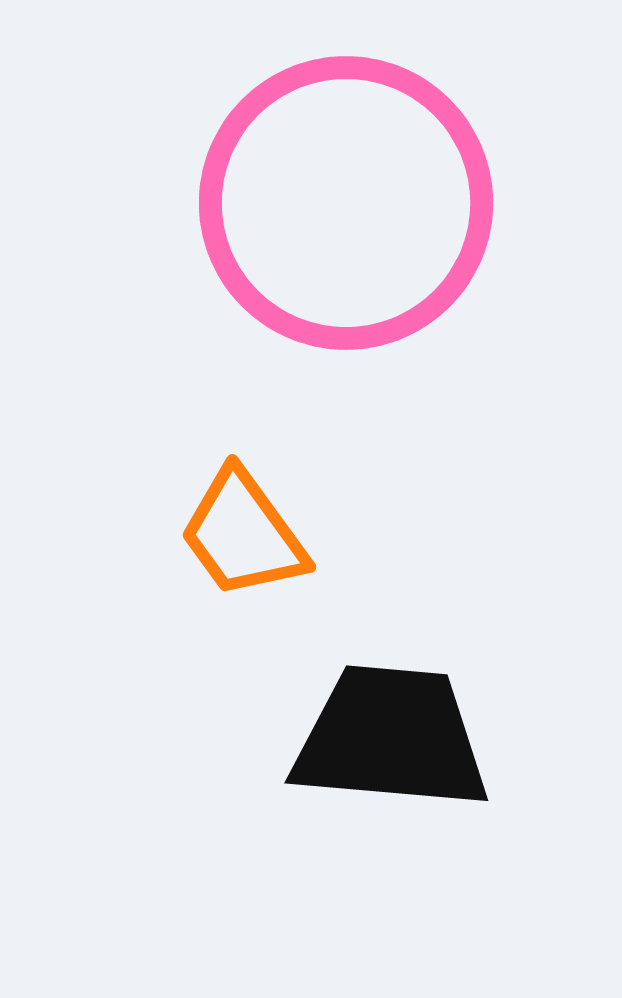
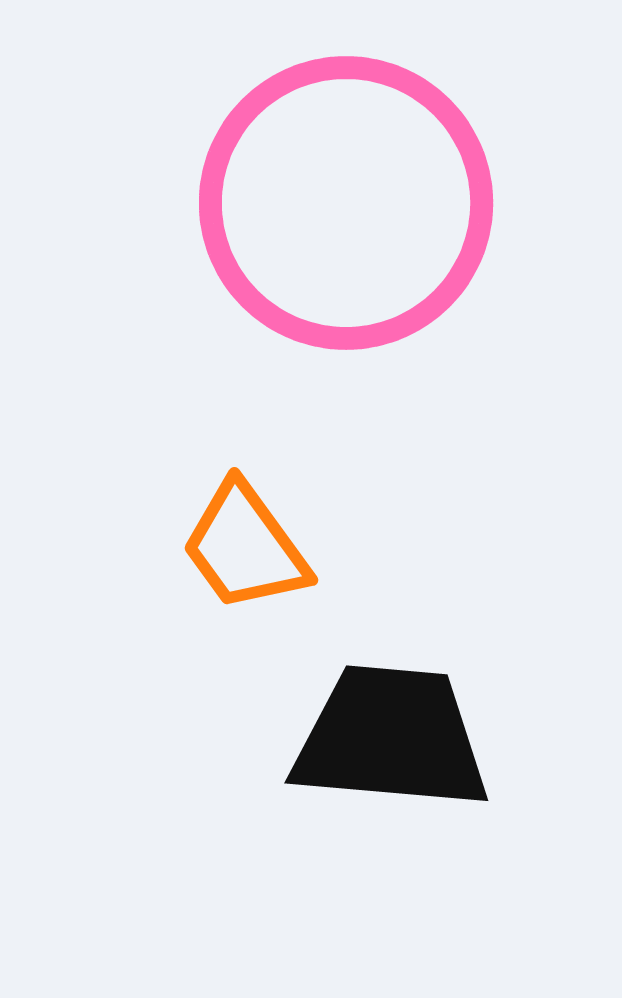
orange trapezoid: moved 2 px right, 13 px down
